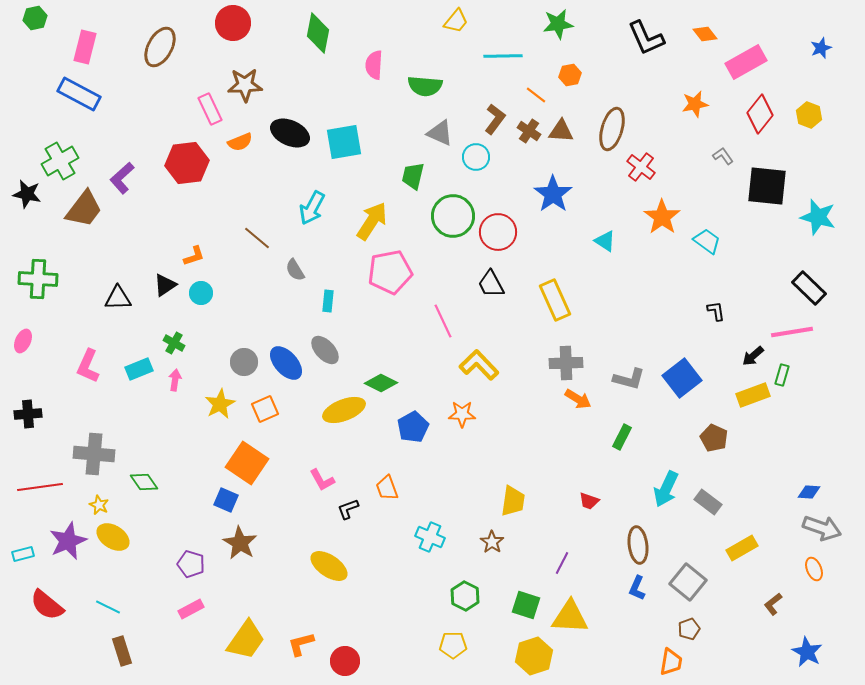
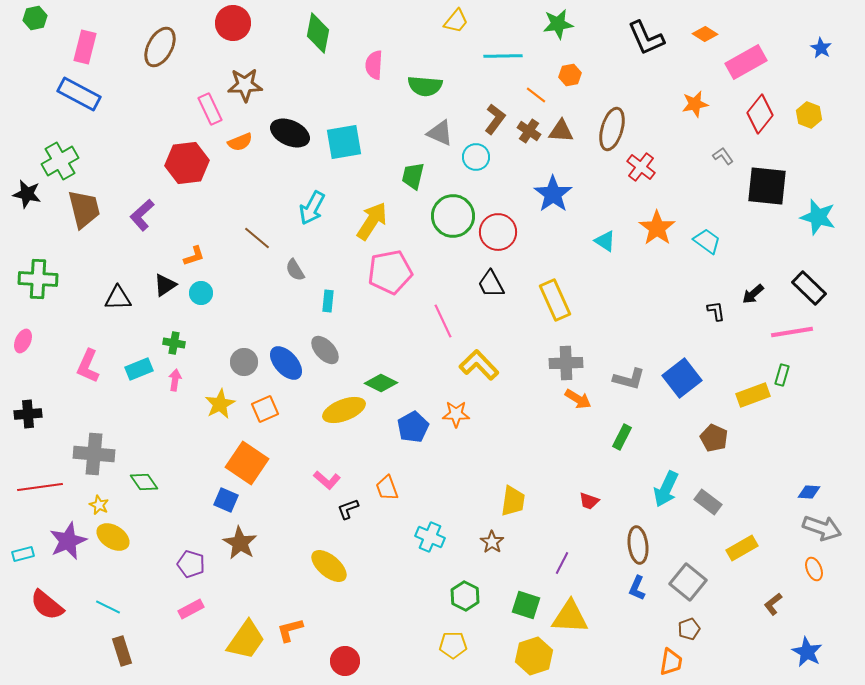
orange diamond at (705, 34): rotated 20 degrees counterclockwise
blue star at (821, 48): rotated 20 degrees counterclockwise
purple L-shape at (122, 178): moved 20 px right, 37 px down
brown trapezoid at (84, 209): rotated 51 degrees counterclockwise
orange star at (662, 217): moved 5 px left, 11 px down
green cross at (174, 343): rotated 20 degrees counterclockwise
black arrow at (753, 356): moved 62 px up
orange star at (462, 414): moved 6 px left
pink L-shape at (322, 480): moved 5 px right; rotated 20 degrees counterclockwise
yellow ellipse at (329, 566): rotated 6 degrees clockwise
orange L-shape at (301, 644): moved 11 px left, 14 px up
